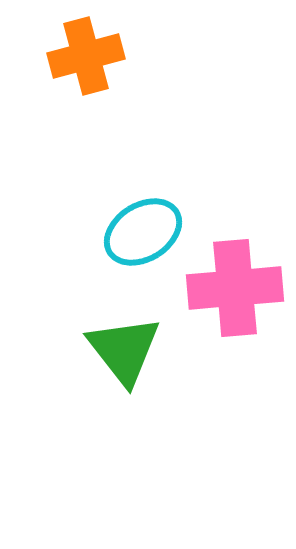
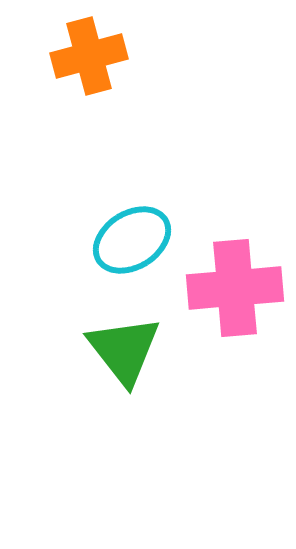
orange cross: moved 3 px right
cyan ellipse: moved 11 px left, 8 px down
